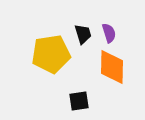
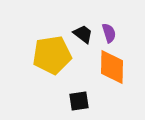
black trapezoid: rotated 35 degrees counterclockwise
yellow pentagon: moved 1 px right, 1 px down
